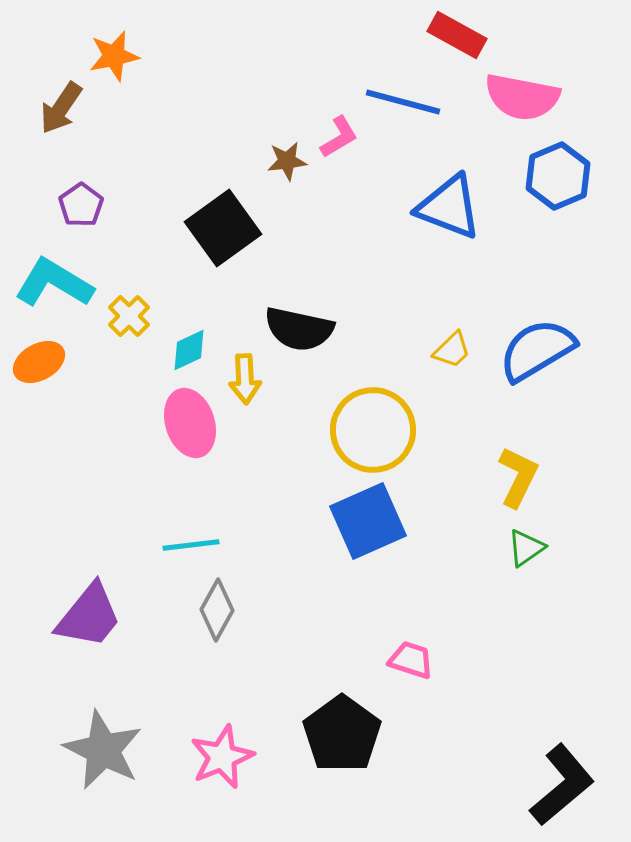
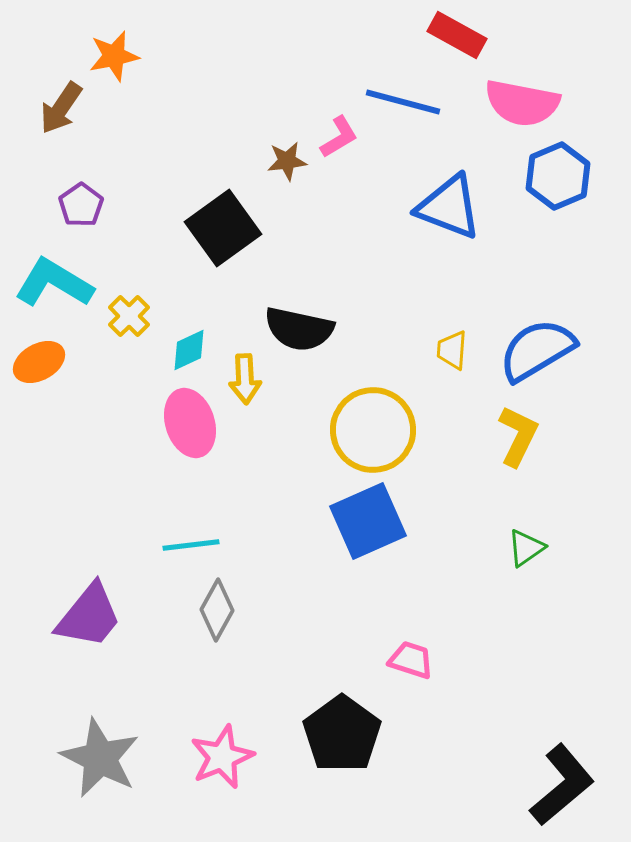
pink semicircle: moved 6 px down
yellow trapezoid: rotated 138 degrees clockwise
yellow L-shape: moved 41 px up
gray star: moved 3 px left, 8 px down
